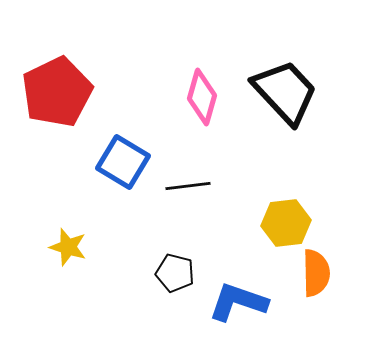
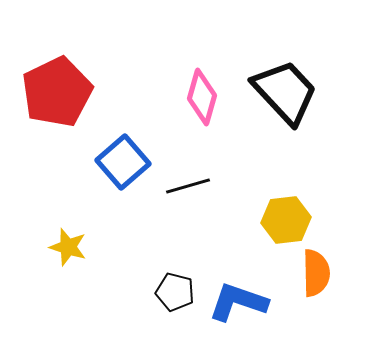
blue square: rotated 18 degrees clockwise
black line: rotated 9 degrees counterclockwise
yellow hexagon: moved 3 px up
black pentagon: moved 19 px down
